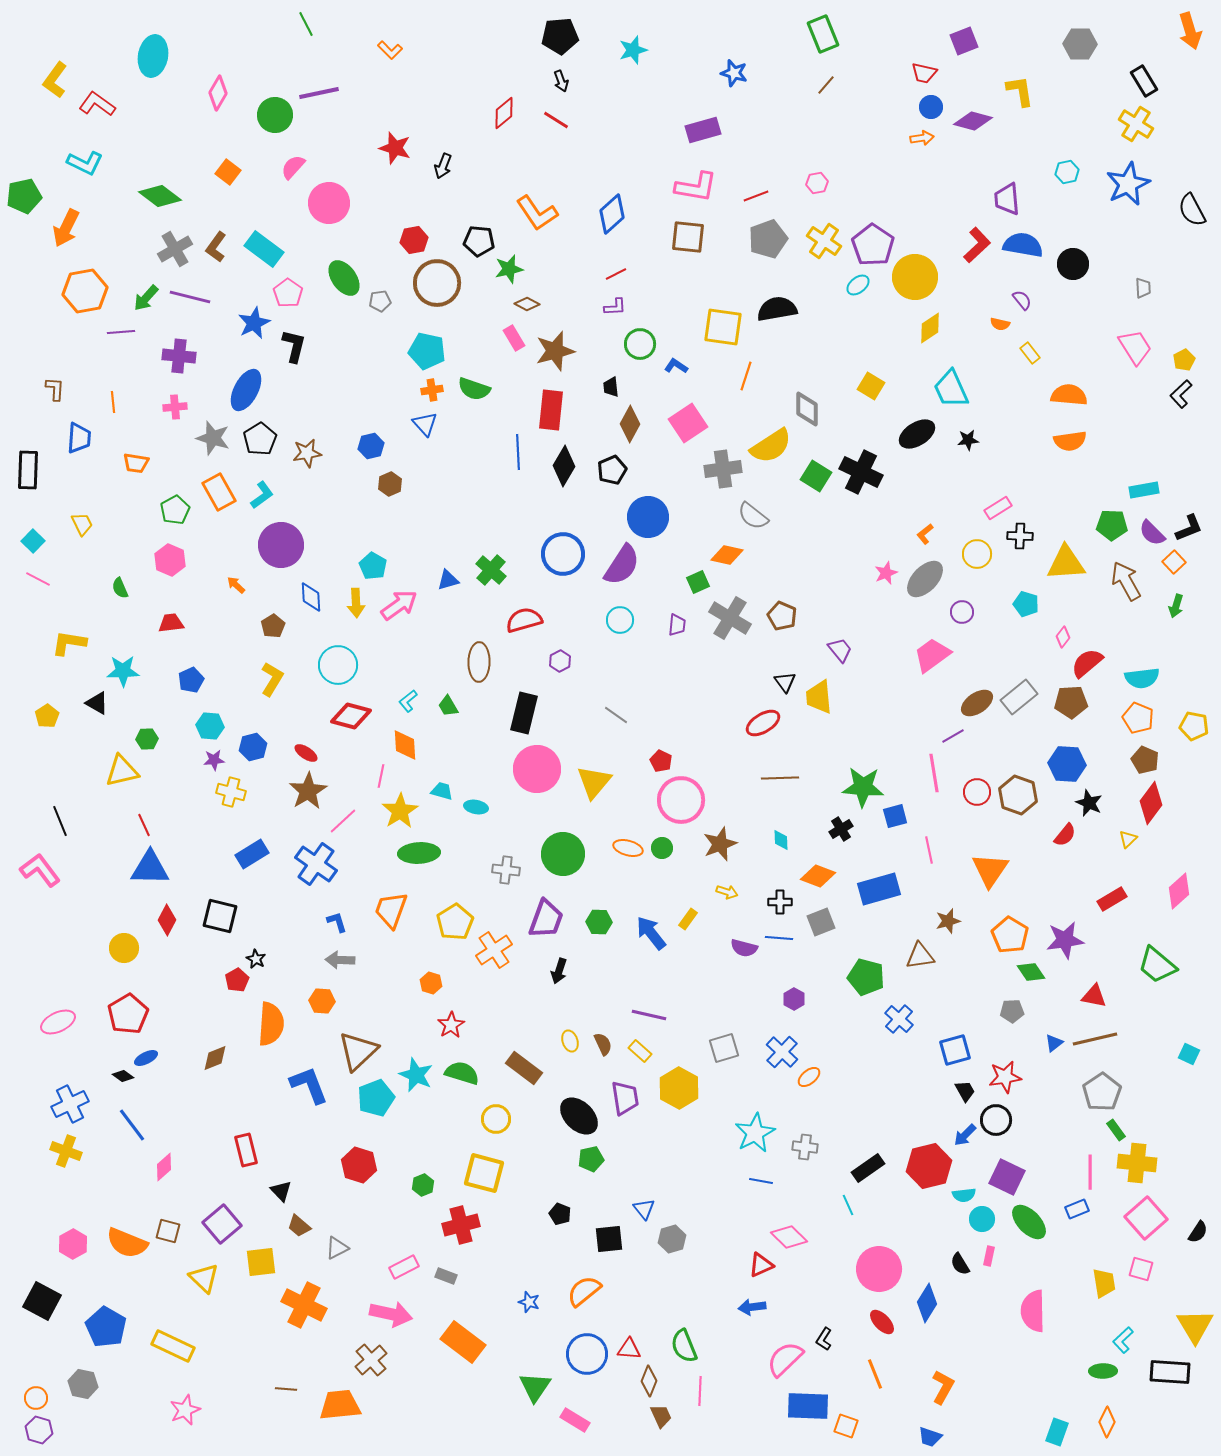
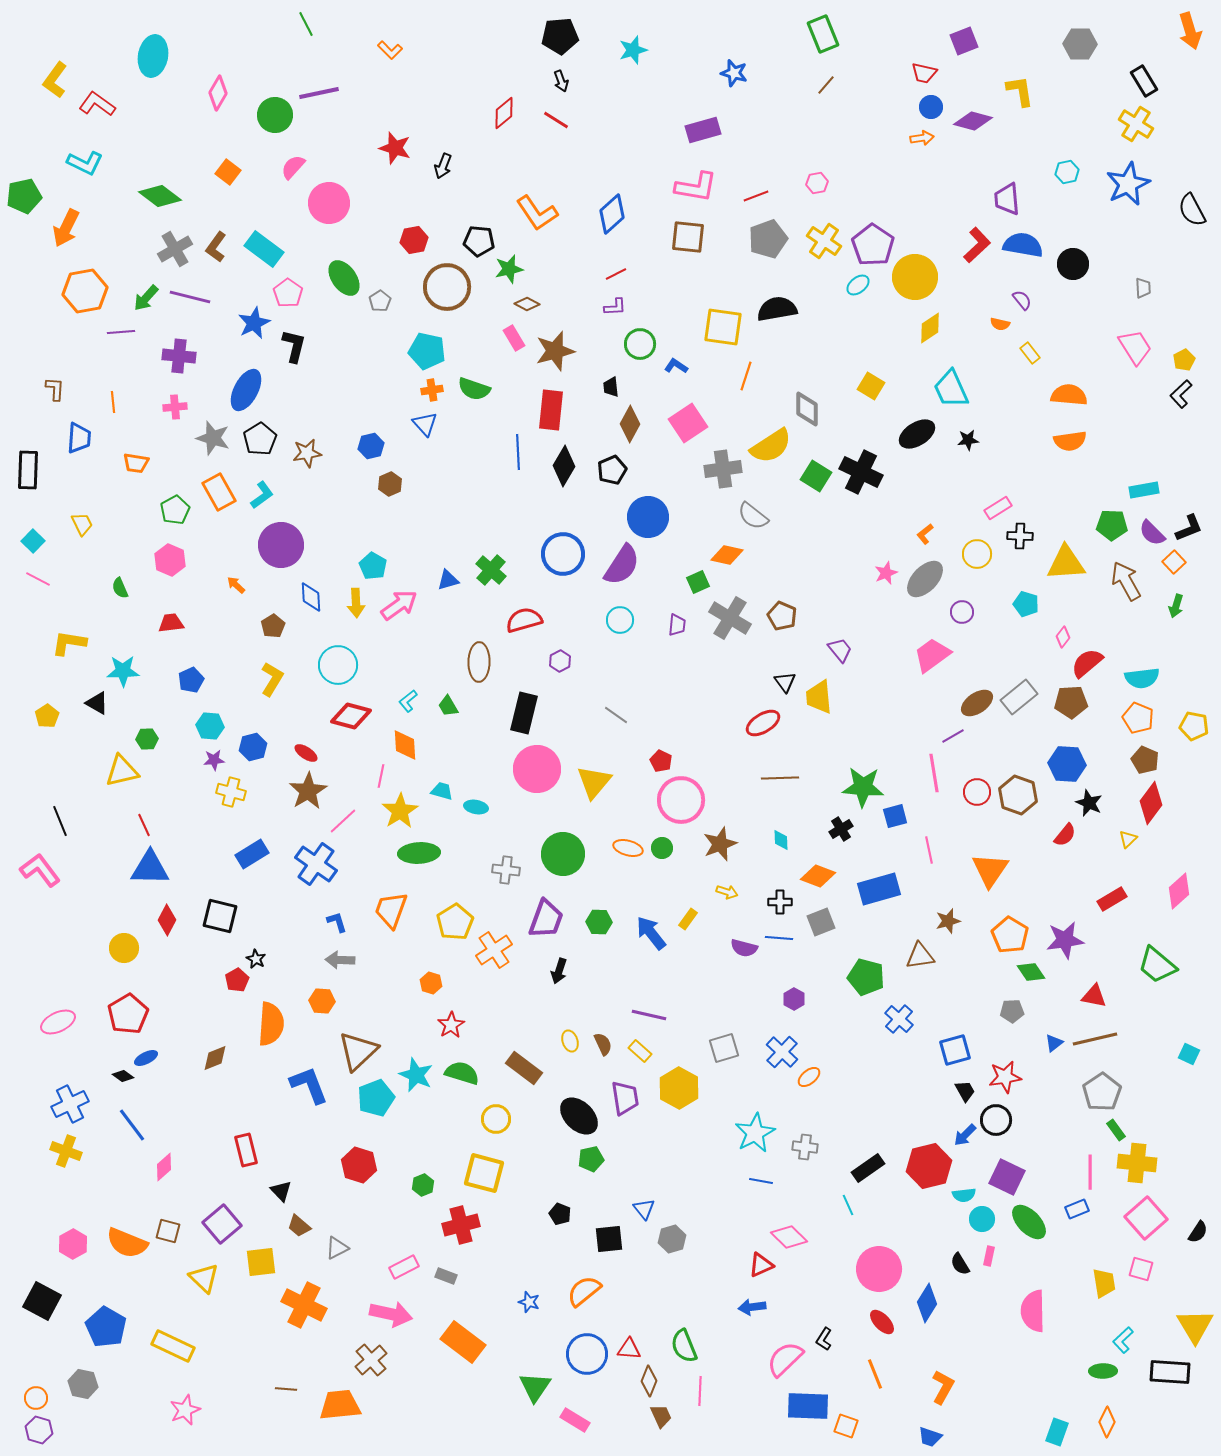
brown circle at (437, 283): moved 10 px right, 4 px down
gray pentagon at (380, 301): rotated 25 degrees counterclockwise
